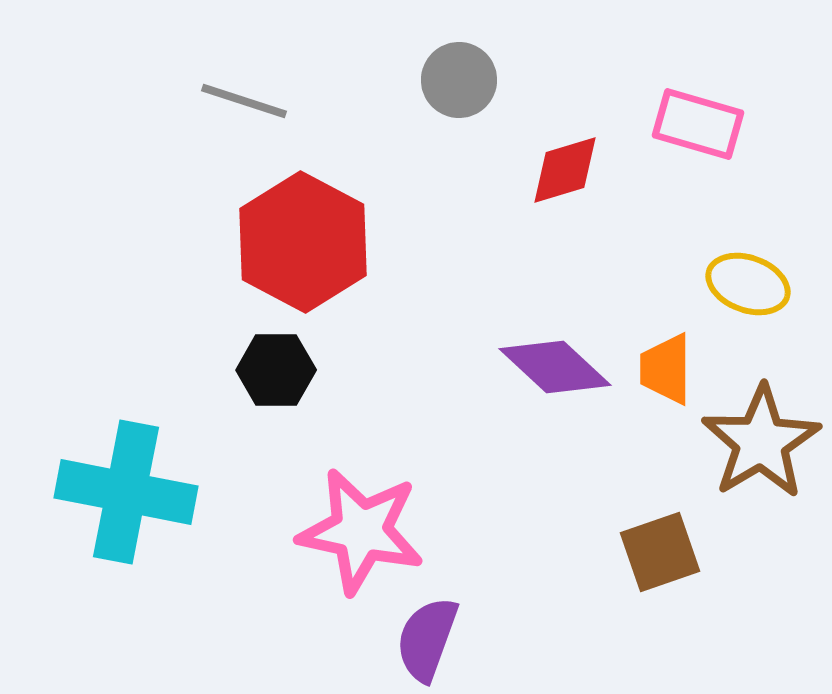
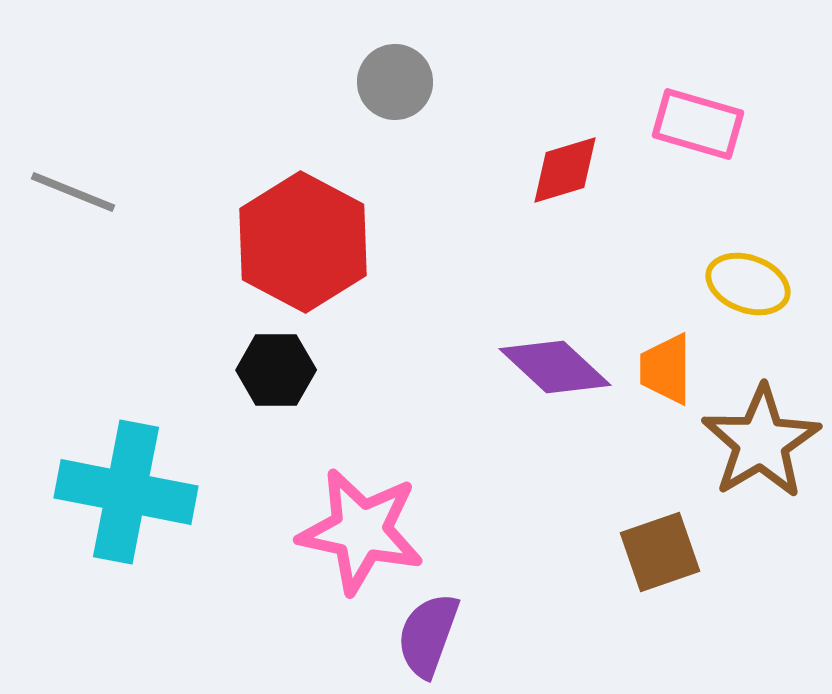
gray circle: moved 64 px left, 2 px down
gray line: moved 171 px left, 91 px down; rotated 4 degrees clockwise
purple semicircle: moved 1 px right, 4 px up
